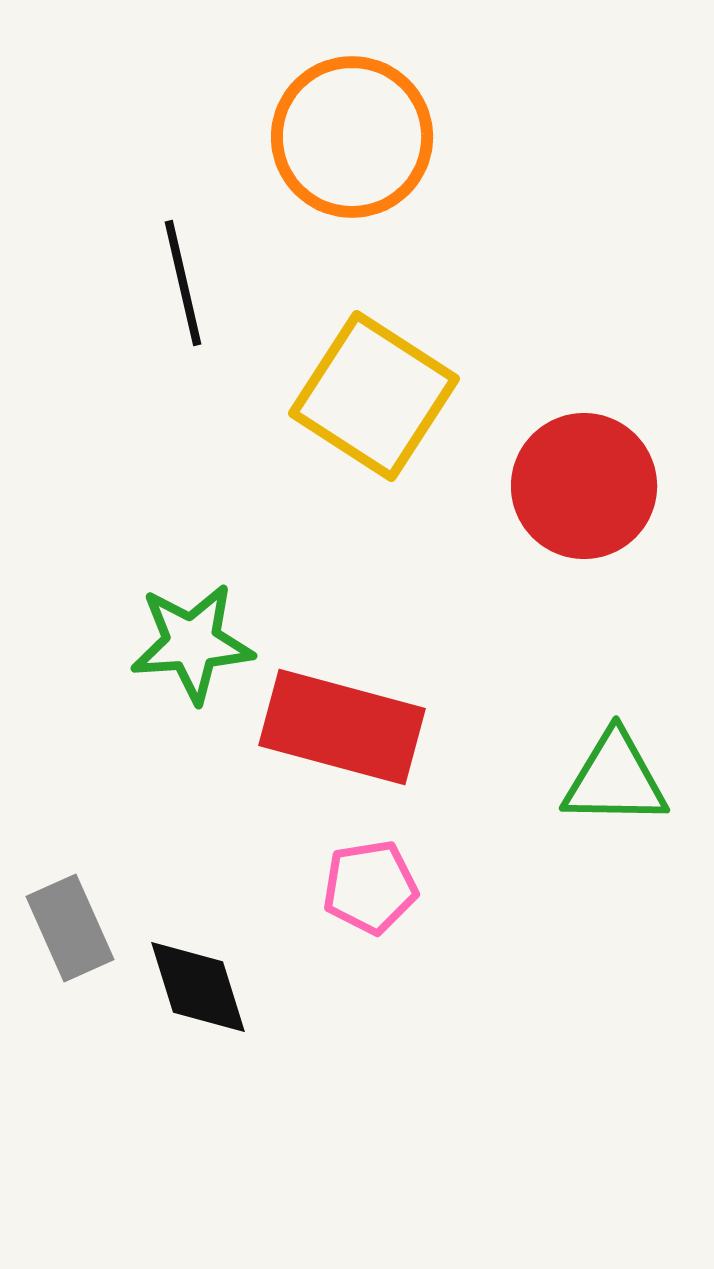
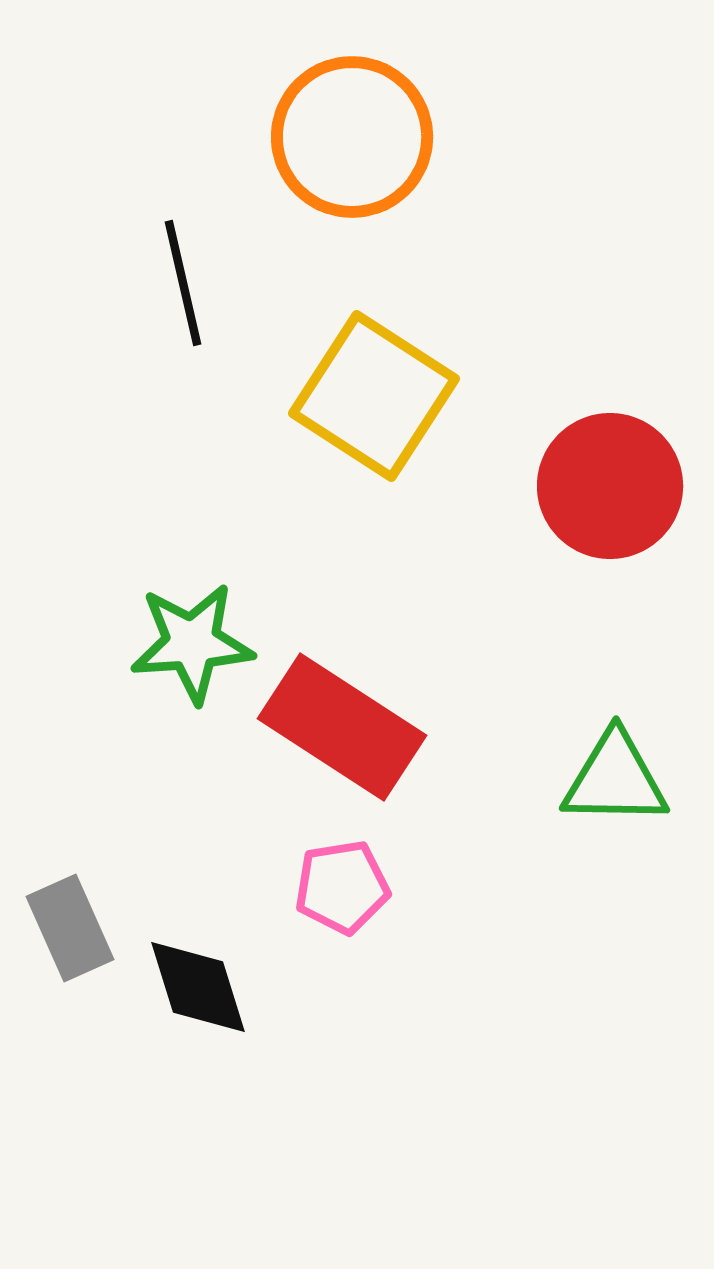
red circle: moved 26 px right
red rectangle: rotated 18 degrees clockwise
pink pentagon: moved 28 px left
